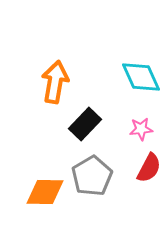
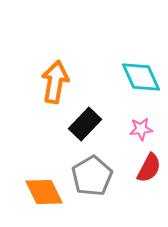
orange diamond: moved 1 px left; rotated 63 degrees clockwise
